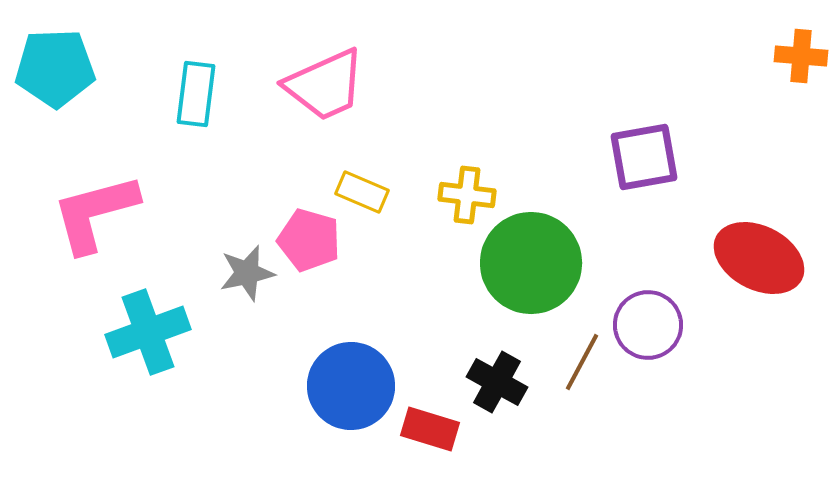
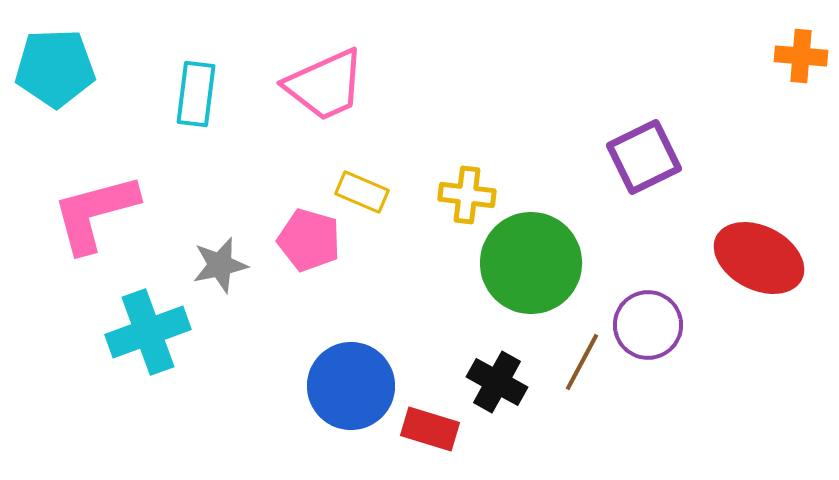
purple square: rotated 16 degrees counterclockwise
gray star: moved 27 px left, 8 px up
